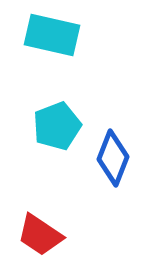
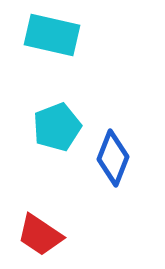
cyan pentagon: moved 1 px down
